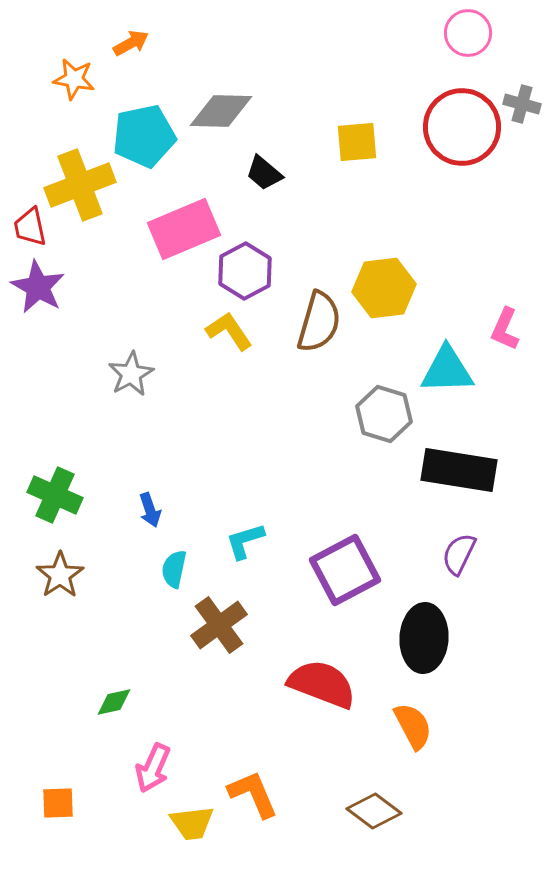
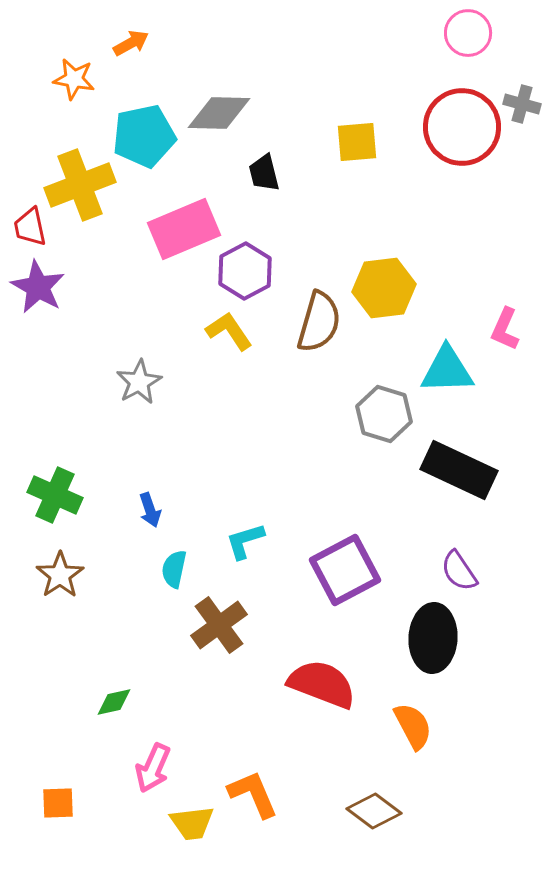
gray diamond: moved 2 px left, 2 px down
black trapezoid: rotated 36 degrees clockwise
gray star: moved 8 px right, 8 px down
black rectangle: rotated 16 degrees clockwise
purple semicircle: moved 17 px down; rotated 60 degrees counterclockwise
black ellipse: moved 9 px right
